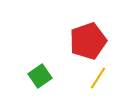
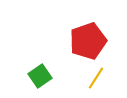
yellow line: moved 2 px left
